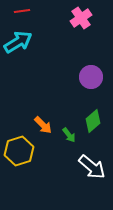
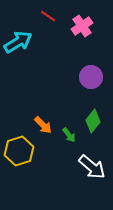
red line: moved 26 px right, 5 px down; rotated 42 degrees clockwise
pink cross: moved 1 px right, 8 px down
green diamond: rotated 10 degrees counterclockwise
